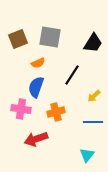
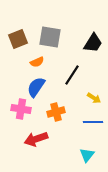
orange semicircle: moved 1 px left, 1 px up
blue semicircle: rotated 15 degrees clockwise
yellow arrow: moved 2 px down; rotated 104 degrees counterclockwise
